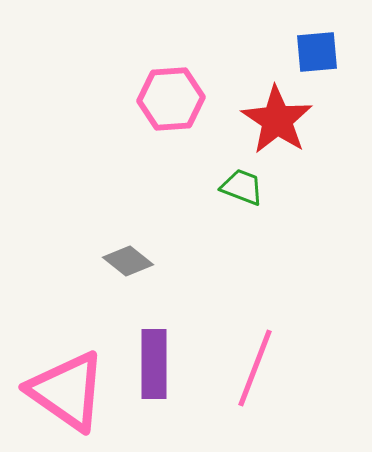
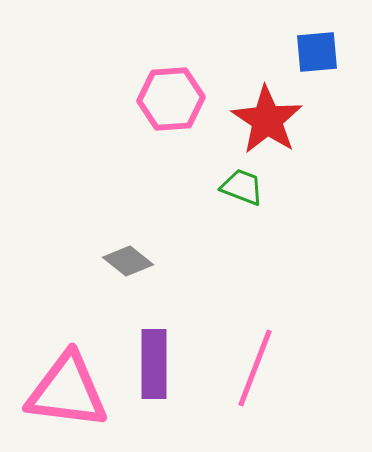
red star: moved 10 px left
pink triangle: rotated 28 degrees counterclockwise
